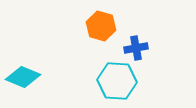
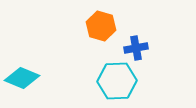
cyan diamond: moved 1 px left, 1 px down
cyan hexagon: rotated 6 degrees counterclockwise
